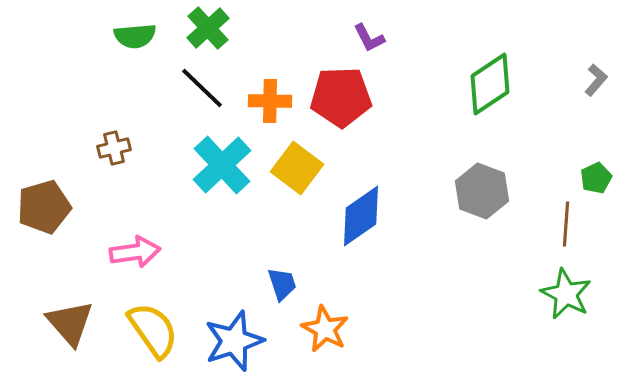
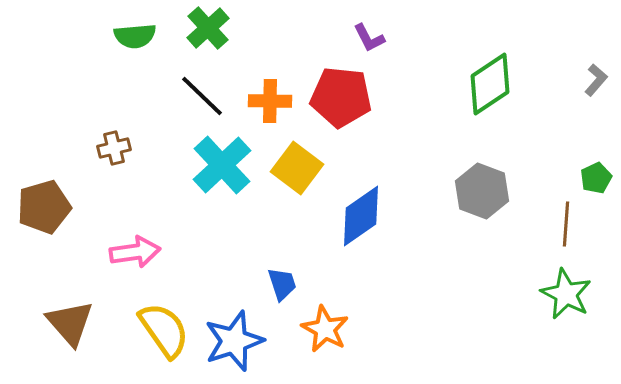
black line: moved 8 px down
red pentagon: rotated 8 degrees clockwise
yellow semicircle: moved 11 px right
